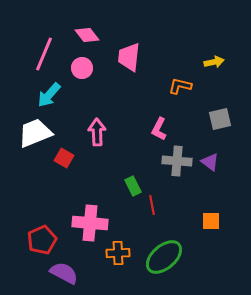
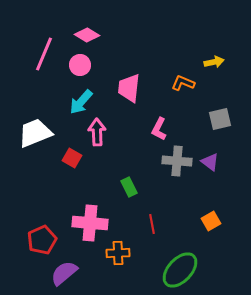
pink diamond: rotated 20 degrees counterclockwise
pink trapezoid: moved 31 px down
pink circle: moved 2 px left, 3 px up
orange L-shape: moved 3 px right, 3 px up; rotated 10 degrees clockwise
cyan arrow: moved 32 px right, 7 px down
red square: moved 8 px right
green rectangle: moved 4 px left, 1 px down
red line: moved 19 px down
orange square: rotated 30 degrees counterclockwise
green ellipse: moved 16 px right, 13 px down; rotated 6 degrees counterclockwise
purple semicircle: rotated 68 degrees counterclockwise
